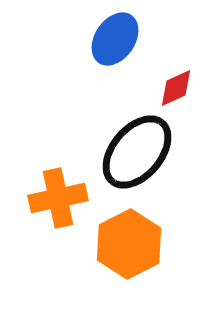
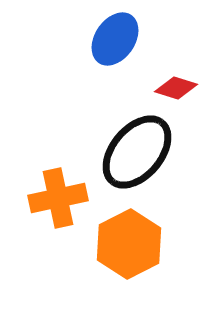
red diamond: rotated 42 degrees clockwise
